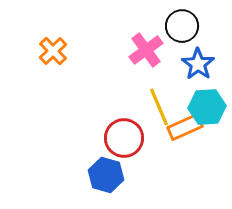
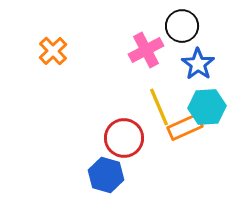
pink cross: rotated 8 degrees clockwise
